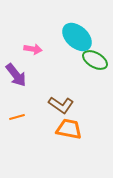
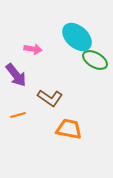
brown L-shape: moved 11 px left, 7 px up
orange line: moved 1 px right, 2 px up
